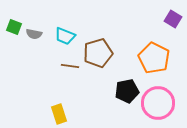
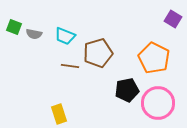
black pentagon: moved 1 px up
